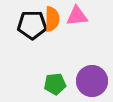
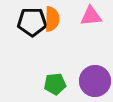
pink triangle: moved 14 px right
black pentagon: moved 3 px up
purple circle: moved 3 px right
